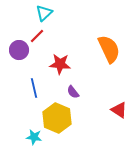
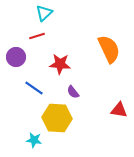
red line: rotated 28 degrees clockwise
purple circle: moved 3 px left, 7 px down
blue line: rotated 42 degrees counterclockwise
red triangle: rotated 24 degrees counterclockwise
yellow hexagon: rotated 20 degrees counterclockwise
cyan star: moved 3 px down
